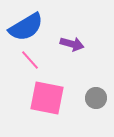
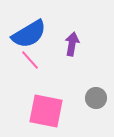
blue semicircle: moved 3 px right, 7 px down
purple arrow: rotated 95 degrees counterclockwise
pink square: moved 1 px left, 13 px down
